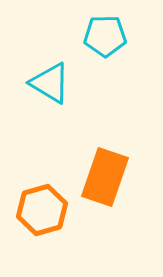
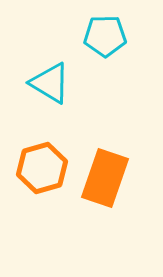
orange rectangle: moved 1 px down
orange hexagon: moved 42 px up
